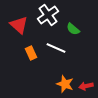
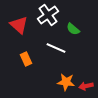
orange rectangle: moved 5 px left, 6 px down
orange star: moved 1 px right, 2 px up; rotated 12 degrees counterclockwise
